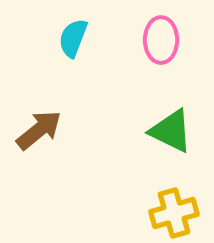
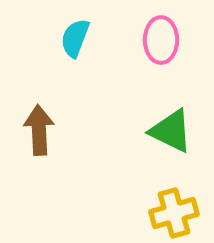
cyan semicircle: moved 2 px right
brown arrow: rotated 54 degrees counterclockwise
